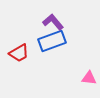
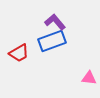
purple L-shape: moved 2 px right
